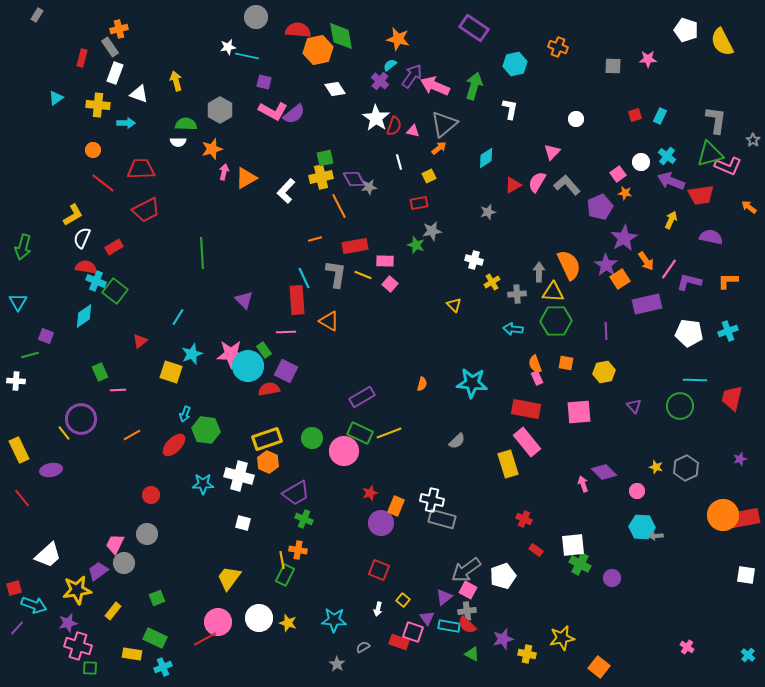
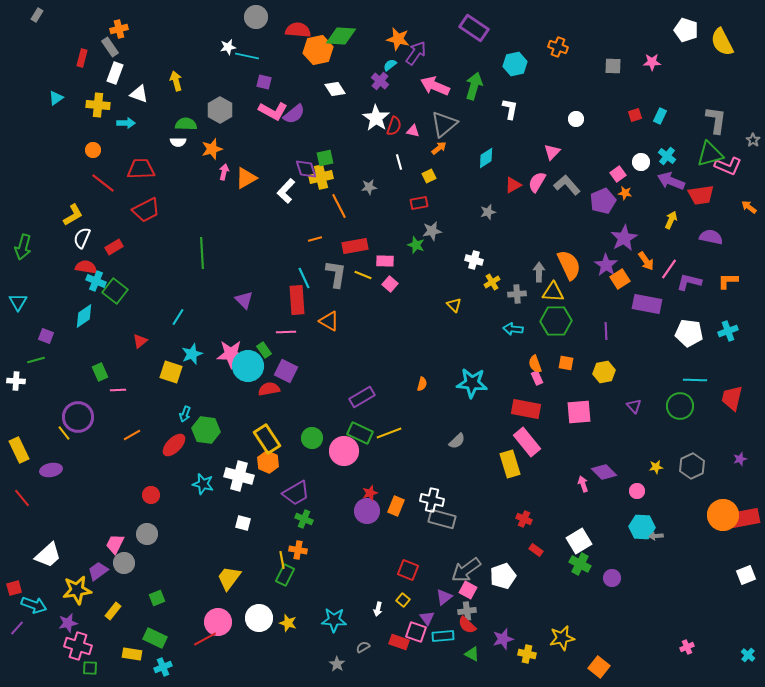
green diamond at (341, 36): rotated 76 degrees counterclockwise
pink star at (648, 59): moved 4 px right, 3 px down
purple arrow at (412, 76): moved 4 px right, 23 px up
purple diamond at (354, 179): moved 48 px left, 10 px up; rotated 10 degrees clockwise
purple pentagon at (600, 207): moved 3 px right, 6 px up
purple rectangle at (647, 304): rotated 24 degrees clockwise
green line at (30, 355): moved 6 px right, 5 px down
purple circle at (81, 419): moved 3 px left, 2 px up
yellow rectangle at (267, 439): rotated 76 degrees clockwise
yellow rectangle at (508, 464): moved 2 px right
yellow star at (656, 467): rotated 24 degrees counterclockwise
gray hexagon at (686, 468): moved 6 px right, 2 px up
cyan star at (203, 484): rotated 15 degrees clockwise
purple circle at (381, 523): moved 14 px left, 12 px up
white square at (573, 545): moved 6 px right, 4 px up; rotated 25 degrees counterclockwise
red square at (379, 570): moved 29 px right
white square at (746, 575): rotated 30 degrees counterclockwise
cyan rectangle at (449, 626): moved 6 px left, 10 px down; rotated 15 degrees counterclockwise
pink square at (413, 632): moved 3 px right
pink cross at (687, 647): rotated 32 degrees clockwise
